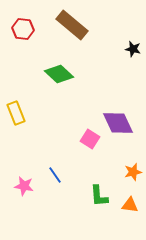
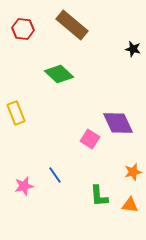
pink star: rotated 24 degrees counterclockwise
